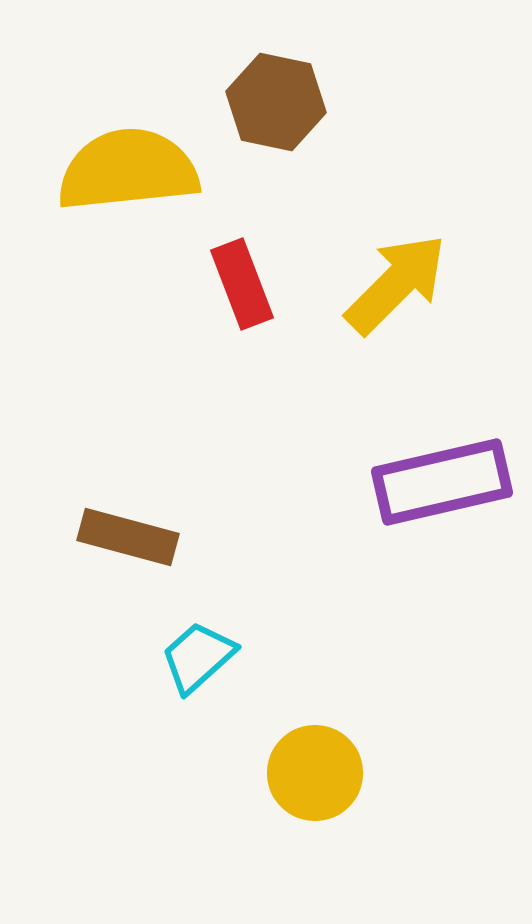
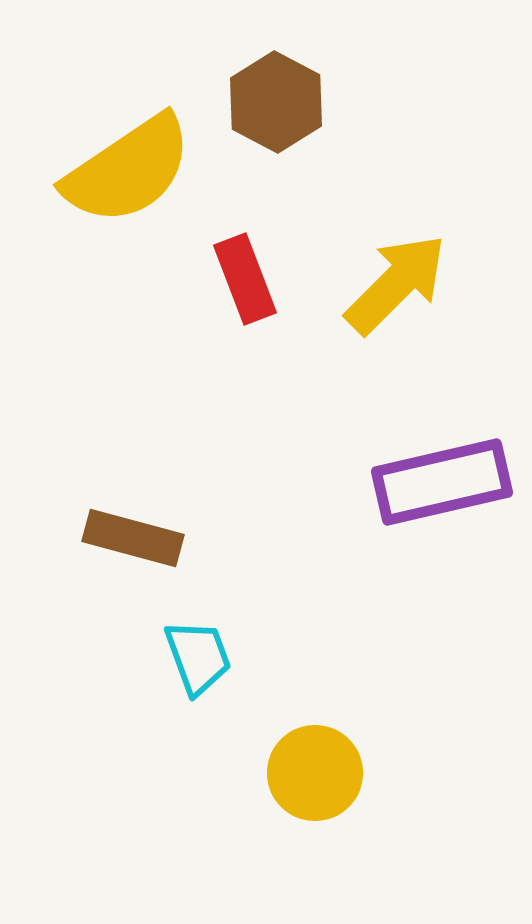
brown hexagon: rotated 16 degrees clockwise
yellow semicircle: rotated 152 degrees clockwise
red rectangle: moved 3 px right, 5 px up
brown rectangle: moved 5 px right, 1 px down
cyan trapezoid: rotated 112 degrees clockwise
